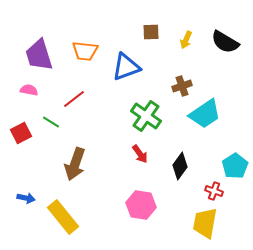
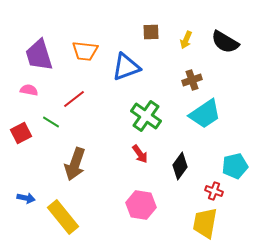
brown cross: moved 10 px right, 6 px up
cyan pentagon: rotated 20 degrees clockwise
